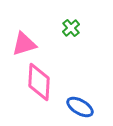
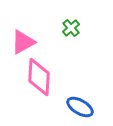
pink triangle: moved 1 px left, 2 px up; rotated 12 degrees counterclockwise
pink diamond: moved 5 px up
